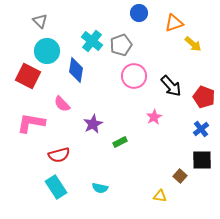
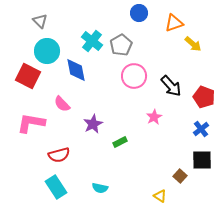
gray pentagon: rotated 10 degrees counterclockwise
blue diamond: rotated 20 degrees counterclockwise
yellow triangle: rotated 24 degrees clockwise
